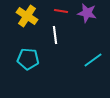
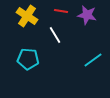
purple star: moved 2 px down
white line: rotated 24 degrees counterclockwise
